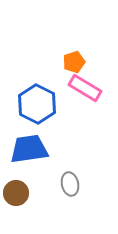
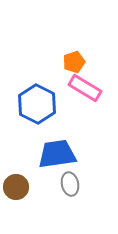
blue trapezoid: moved 28 px right, 5 px down
brown circle: moved 6 px up
